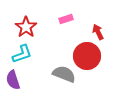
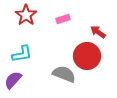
pink rectangle: moved 3 px left
red star: moved 12 px up
red arrow: rotated 28 degrees counterclockwise
cyan L-shape: rotated 10 degrees clockwise
purple semicircle: rotated 60 degrees clockwise
